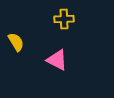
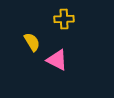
yellow semicircle: moved 16 px right
